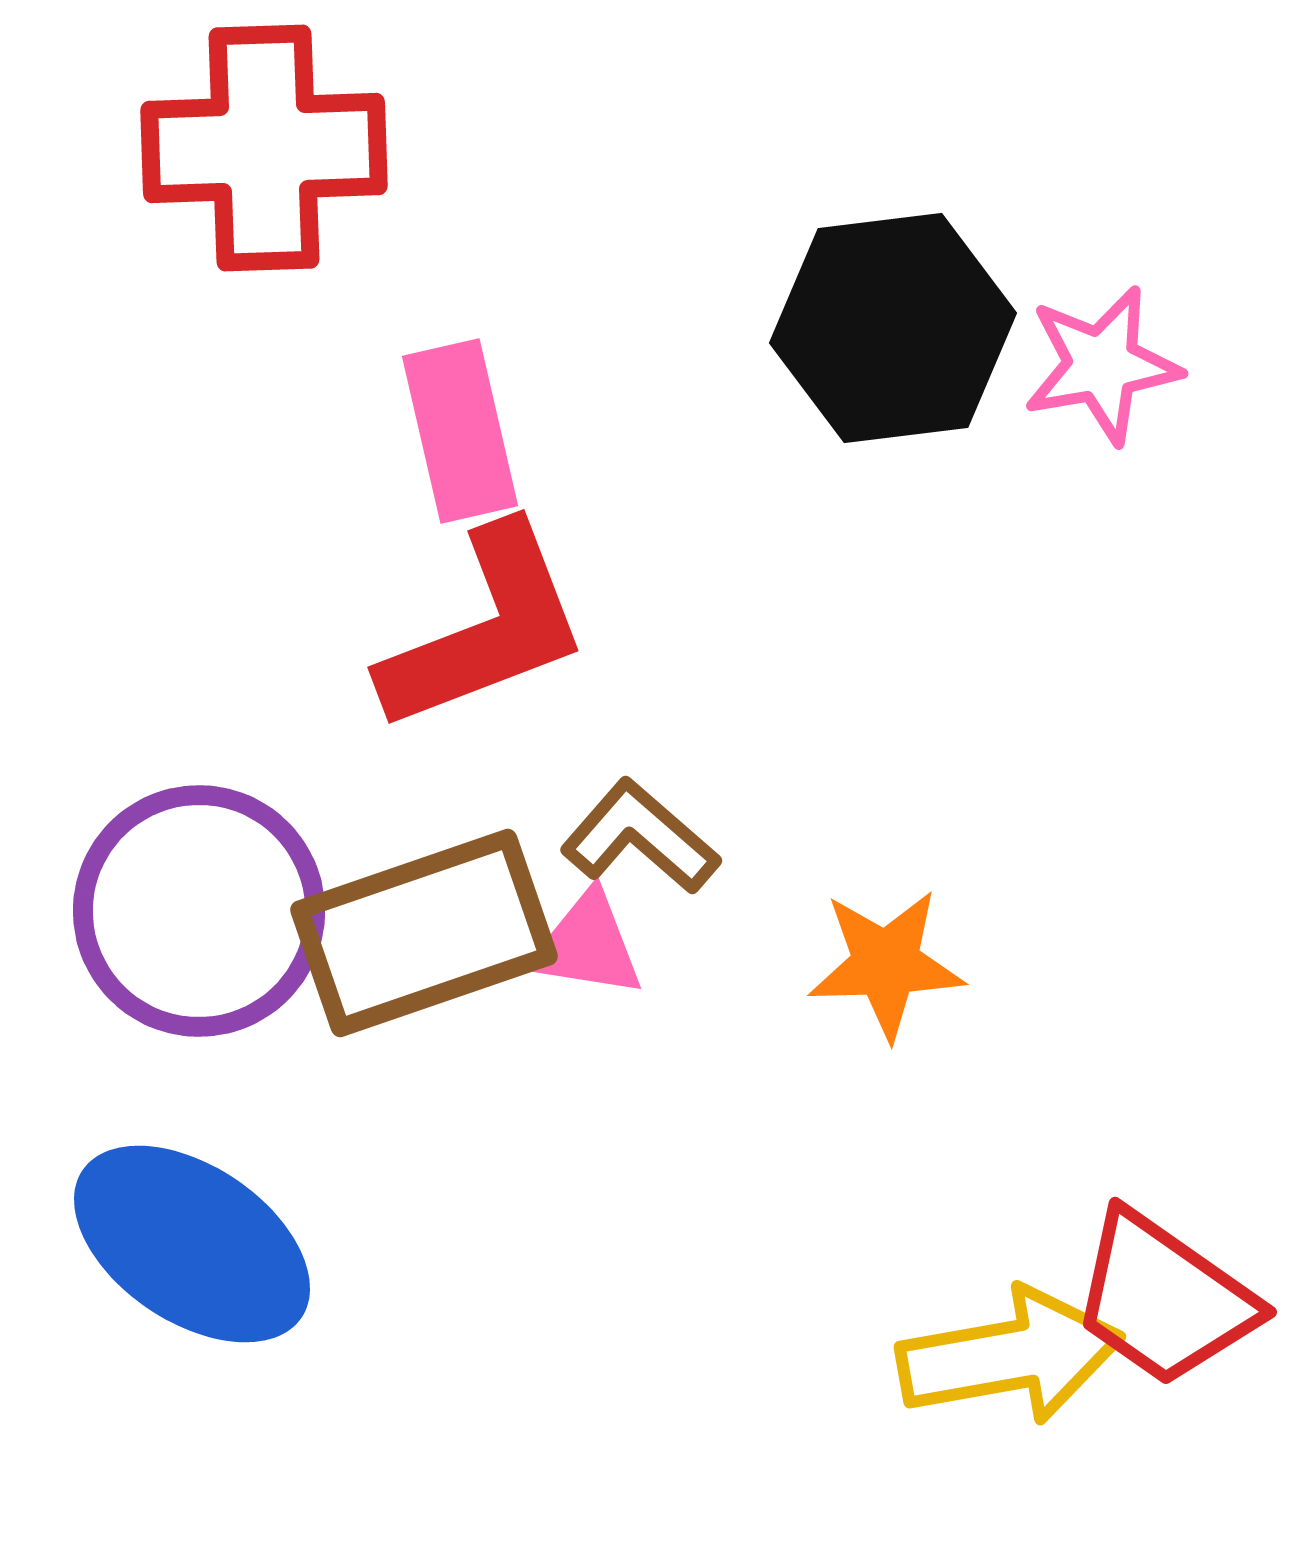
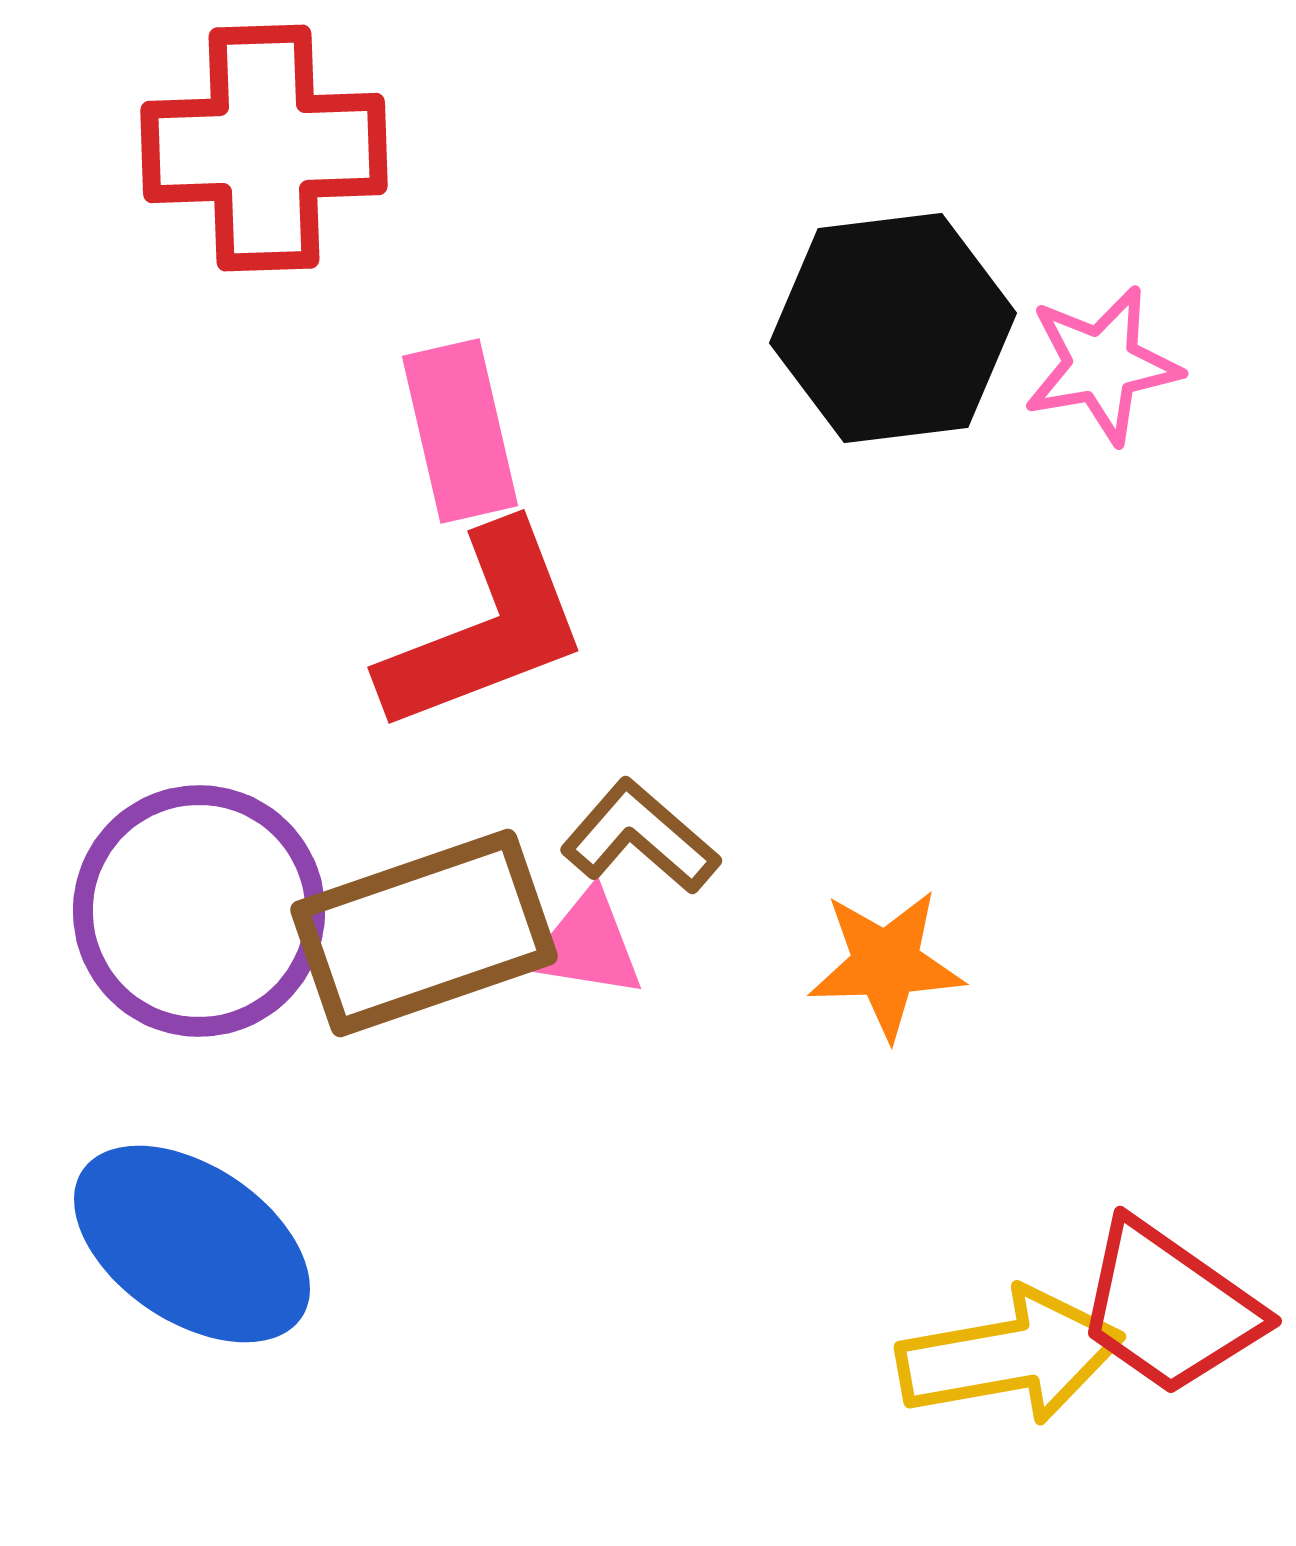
red trapezoid: moved 5 px right, 9 px down
